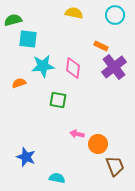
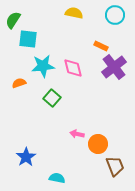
green semicircle: rotated 42 degrees counterclockwise
pink diamond: rotated 20 degrees counterclockwise
green square: moved 6 px left, 2 px up; rotated 30 degrees clockwise
blue star: rotated 18 degrees clockwise
